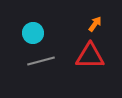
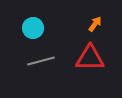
cyan circle: moved 5 px up
red triangle: moved 2 px down
